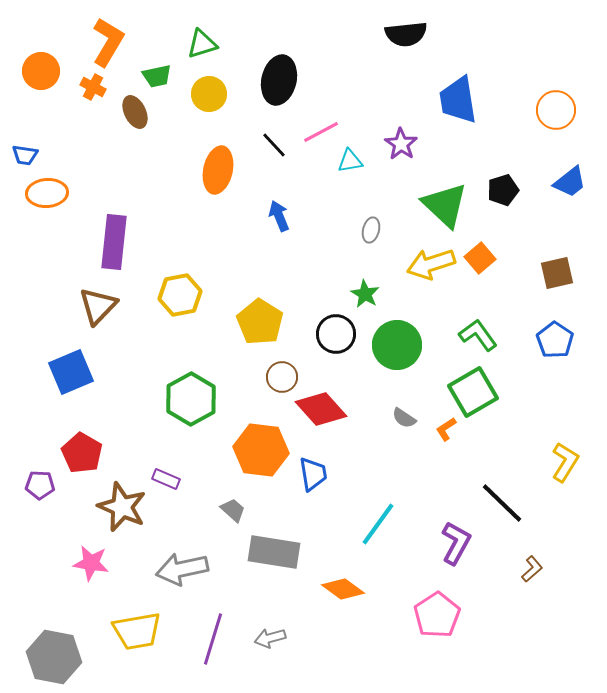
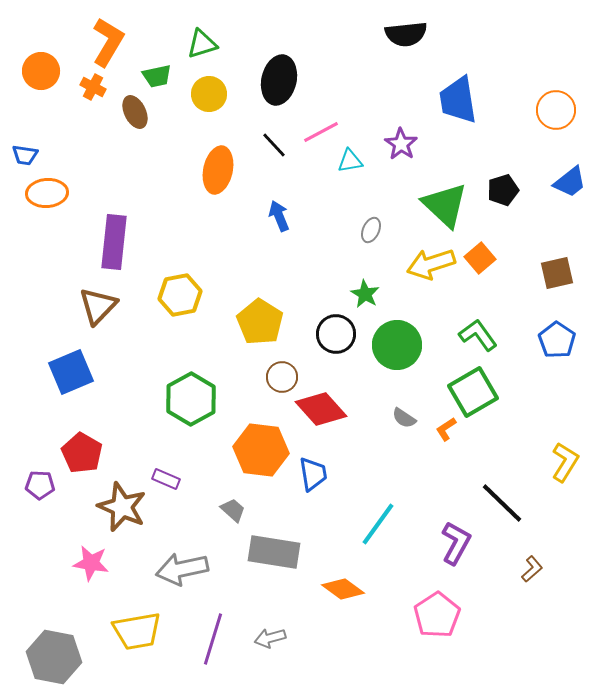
gray ellipse at (371, 230): rotated 10 degrees clockwise
blue pentagon at (555, 340): moved 2 px right
